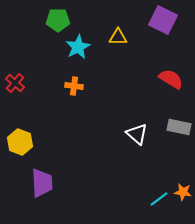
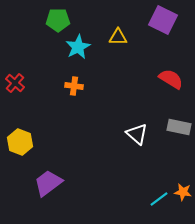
purple trapezoid: moved 6 px right; rotated 124 degrees counterclockwise
